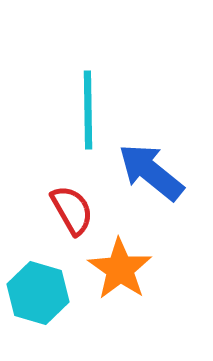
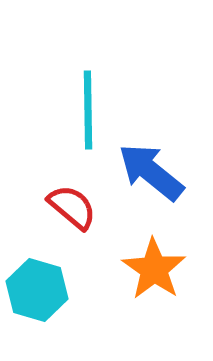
red semicircle: moved 3 px up; rotated 20 degrees counterclockwise
orange star: moved 34 px right
cyan hexagon: moved 1 px left, 3 px up
